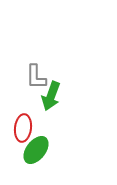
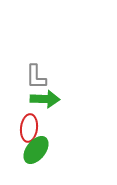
green arrow: moved 6 px left, 3 px down; rotated 108 degrees counterclockwise
red ellipse: moved 6 px right
